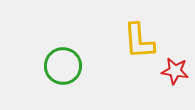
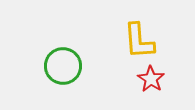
red star: moved 24 px left, 8 px down; rotated 24 degrees clockwise
